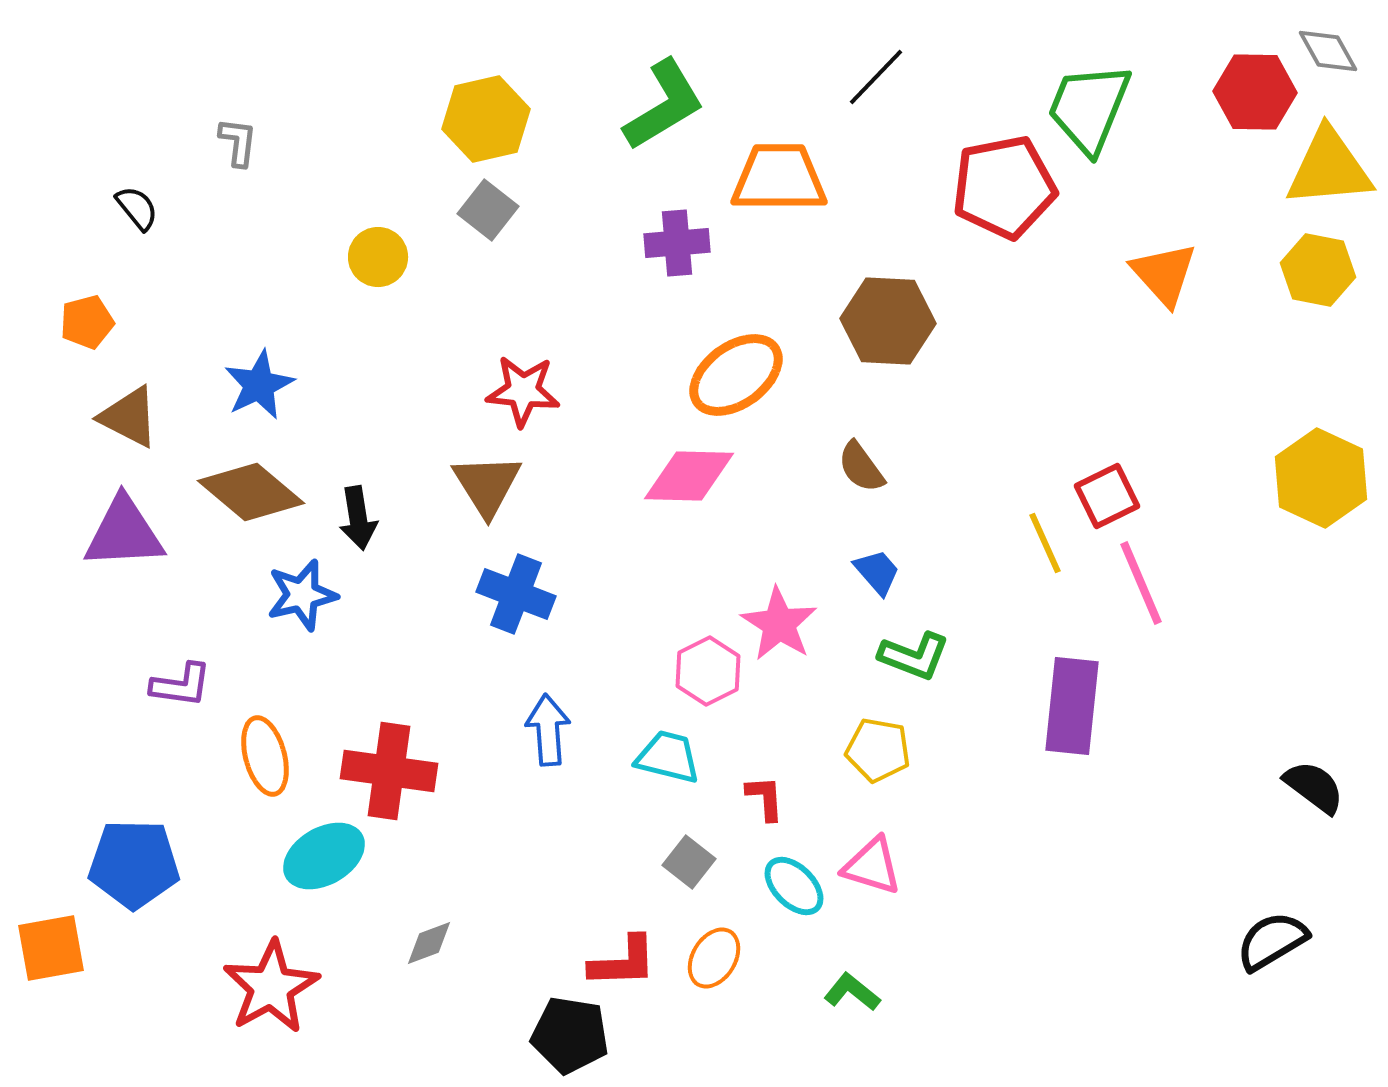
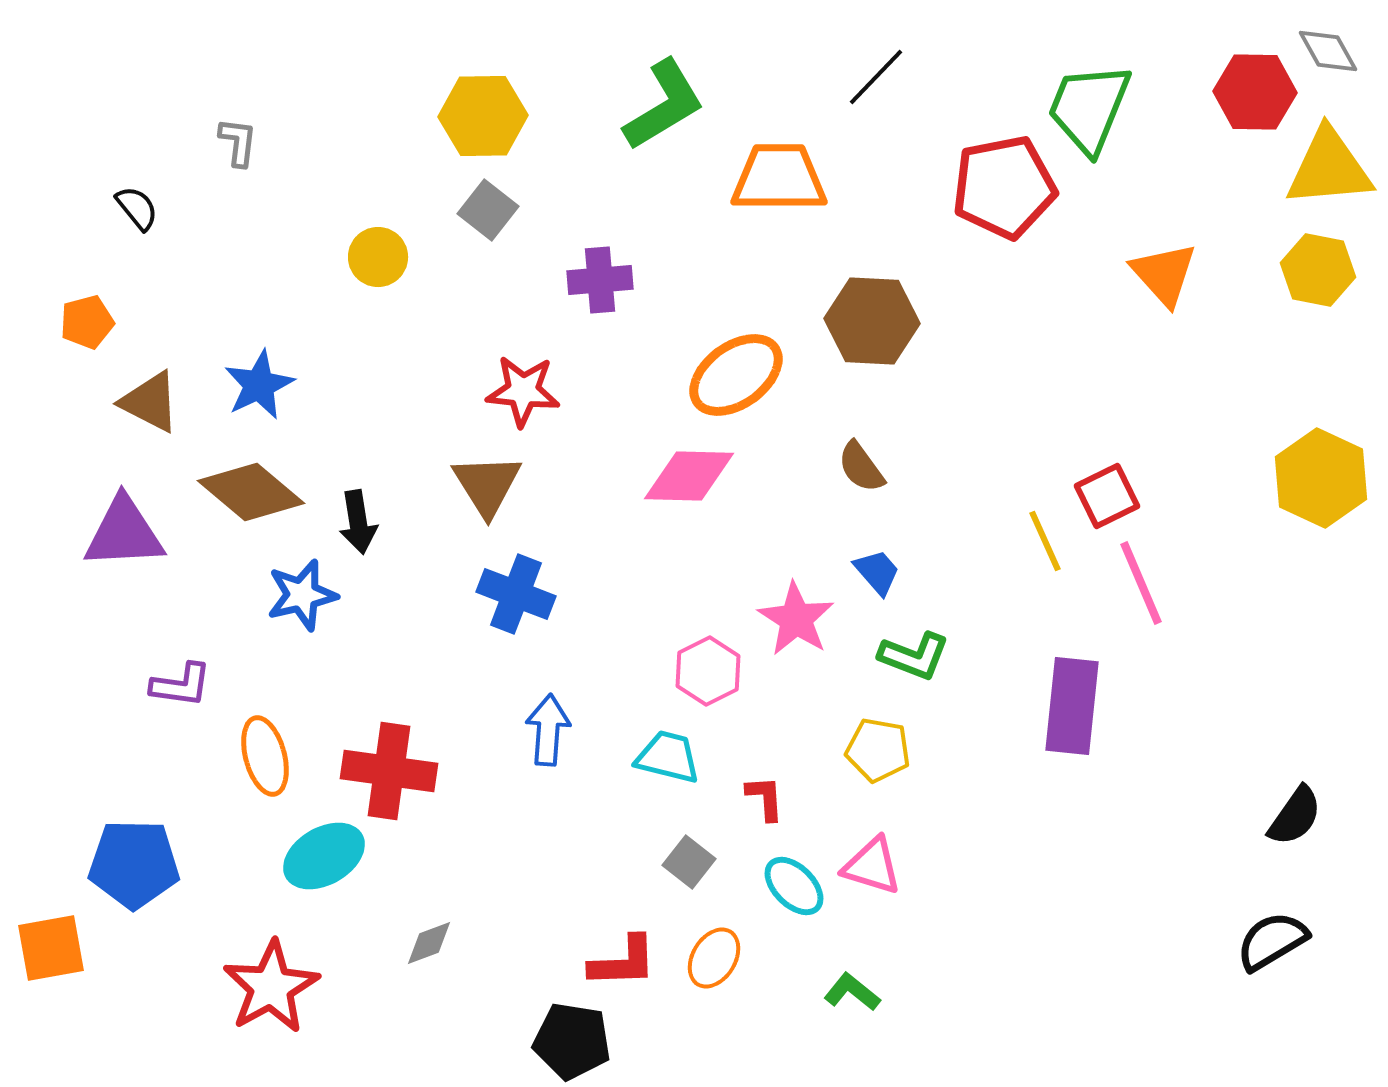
yellow hexagon at (486, 119): moved 3 px left, 3 px up; rotated 12 degrees clockwise
purple cross at (677, 243): moved 77 px left, 37 px down
brown hexagon at (888, 321): moved 16 px left
brown triangle at (129, 417): moved 21 px right, 15 px up
black arrow at (358, 518): moved 4 px down
yellow line at (1045, 543): moved 2 px up
pink star at (779, 624): moved 17 px right, 5 px up
blue arrow at (548, 730): rotated 8 degrees clockwise
black semicircle at (1314, 787): moved 19 px left, 29 px down; rotated 88 degrees clockwise
black pentagon at (570, 1035): moved 2 px right, 6 px down
